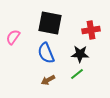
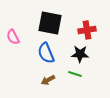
red cross: moved 4 px left
pink semicircle: rotated 63 degrees counterclockwise
green line: moved 2 px left; rotated 56 degrees clockwise
